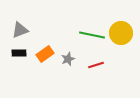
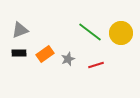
green line: moved 2 px left, 3 px up; rotated 25 degrees clockwise
